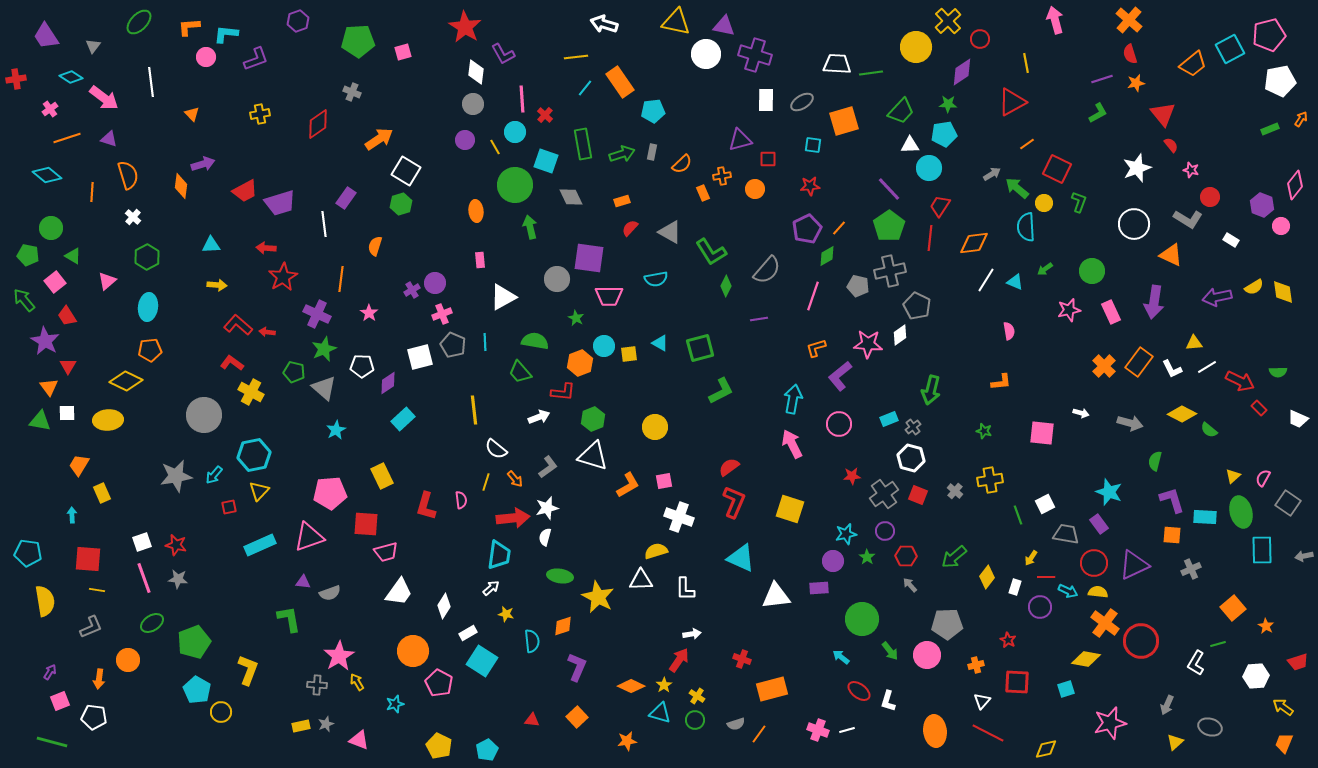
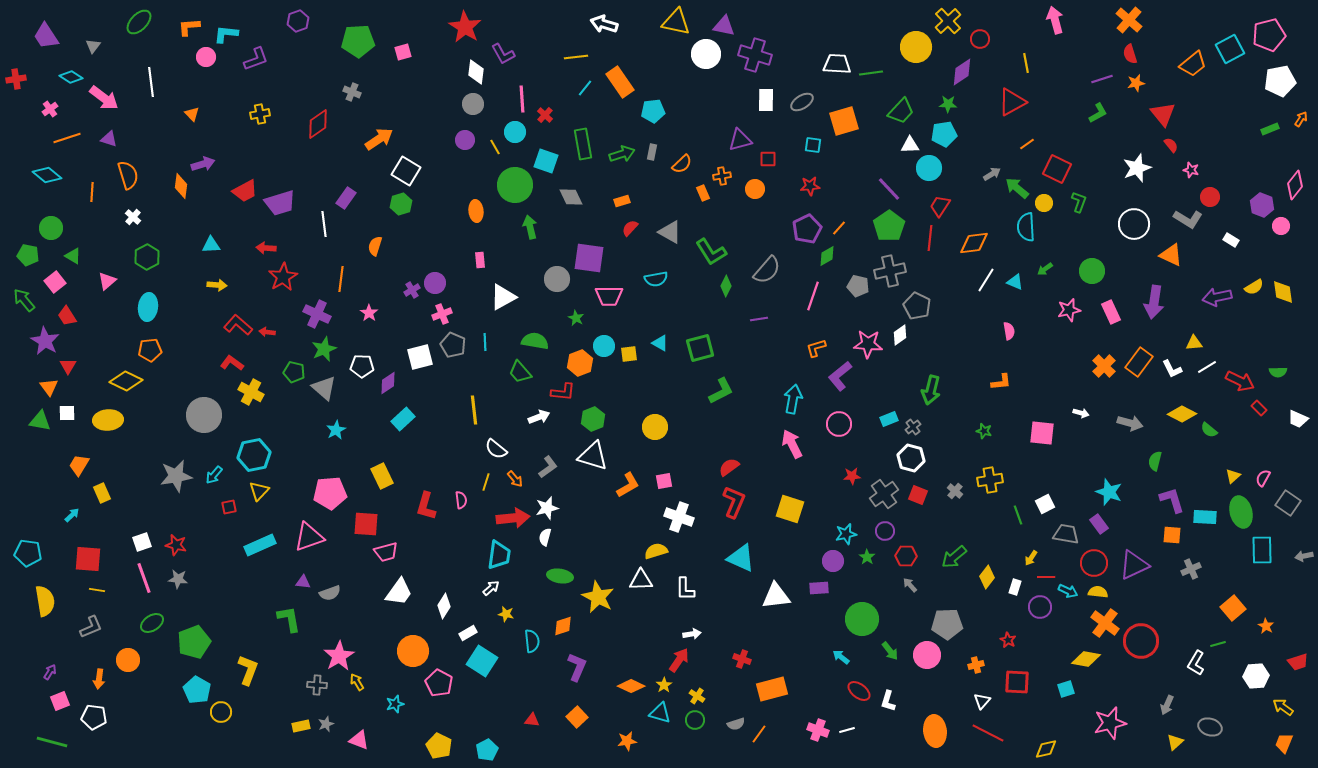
cyan arrow at (72, 515): rotated 49 degrees clockwise
